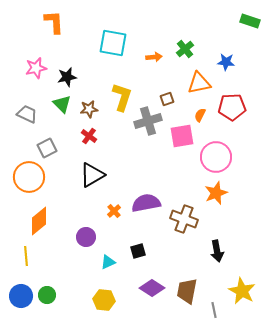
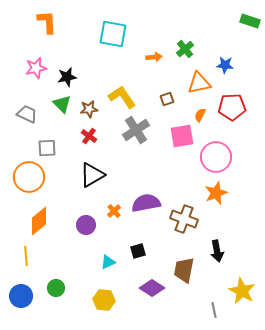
orange L-shape: moved 7 px left
cyan square: moved 9 px up
blue star: moved 1 px left, 3 px down
yellow L-shape: rotated 52 degrees counterclockwise
gray cross: moved 12 px left, 9 px down; rotated 16 degrees counterclockwise
gray square: rotated 24 degrees clockwise
purple circle: moved 12 px up
brown trapezoid: moved 3 px left, 21 px up
green circle: moved 9 px right, 7 px up
